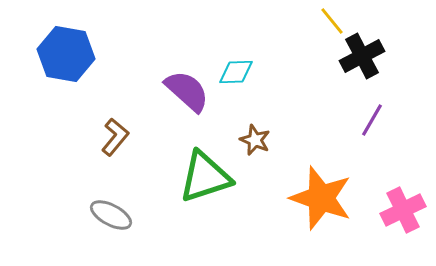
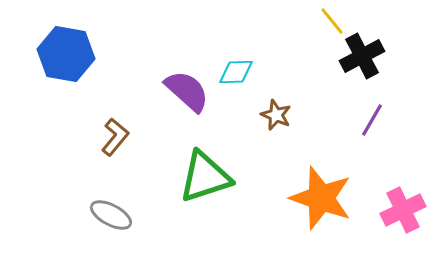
brown star: moved 21 px right, 25 px up
